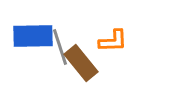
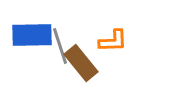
blue rectangle: moved 1 px left, 1 px up
gray line: moved 1 px up
